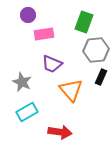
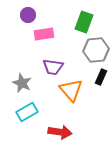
purple trapezoid: moved 1 px right, 3 px down; rotated 15 degrees counterclockwise
gray star: moved 1 px down
